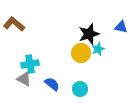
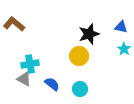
cyan star: moved 26 px right; rotated 16 degrees counterclockwise
yellow circle: moved 2 px left, 3 px down
